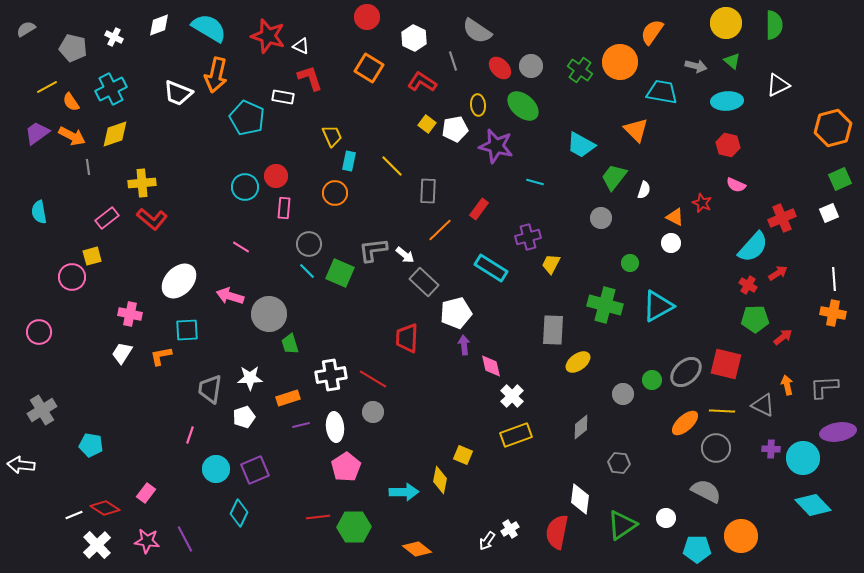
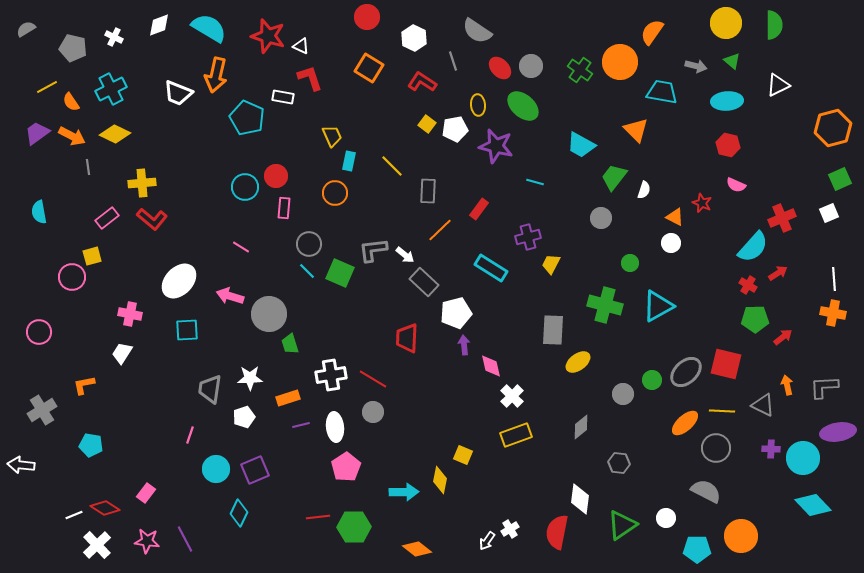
yellow diamond at (115, 134): rotated 44 degrees clockwise
orange L-shape at (161, 356): moved 77 px left, 29 px down
